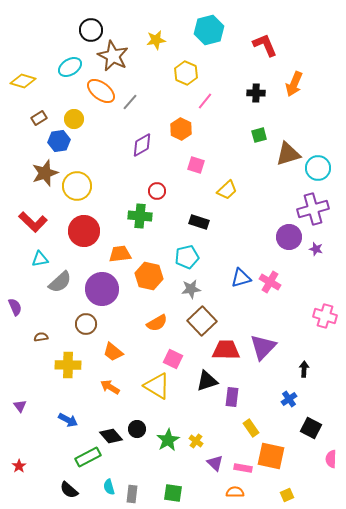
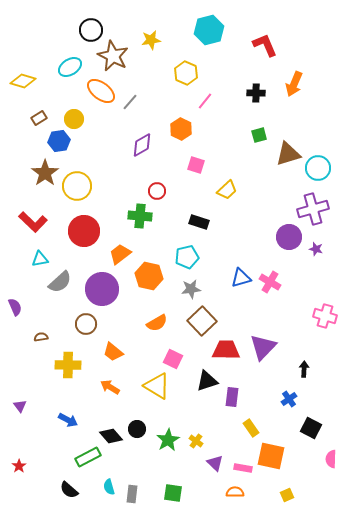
yellow star at (156, 40): moved 5 px left
brown star at (45, 173): rotated 16 degrees counterclockwise
orange trapezoid at (120, 254): rotated 30 degrees counterclockwise
